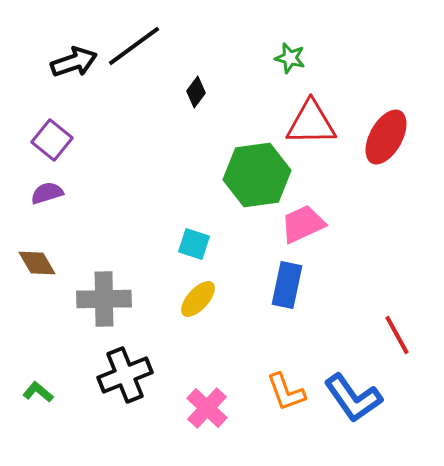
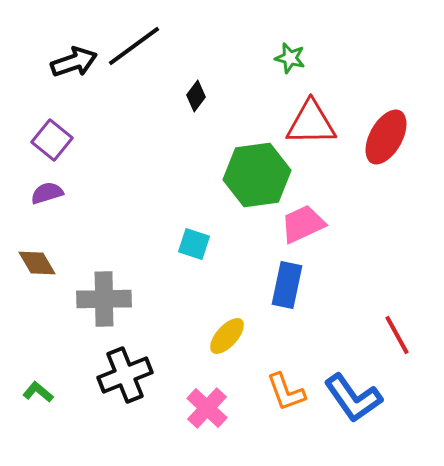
black diamond: moved 4 px down
yellow ellipse: moved 29 px right, 37 px down
